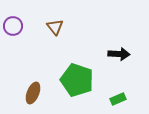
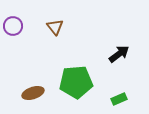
black arrow: rotated 40 degrees counterclockwise
green pentagon: moved 1 px left, 2 px down; rotated 24 degrees counterclockwise
brown ellipse: rotated 50 degrees clockwise
green rectangle: moved 1 px right
